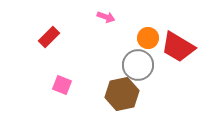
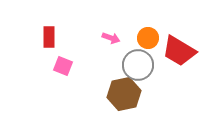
pink arrow: moved 5 px right, 21 px down
red rectangle: rotated 45 degrees counterclockwise
red trapezoid: moved 1 px right, 4 px down
pink square: moved 1 px right, 19 px up
brown hexagon: moved 2 px right
